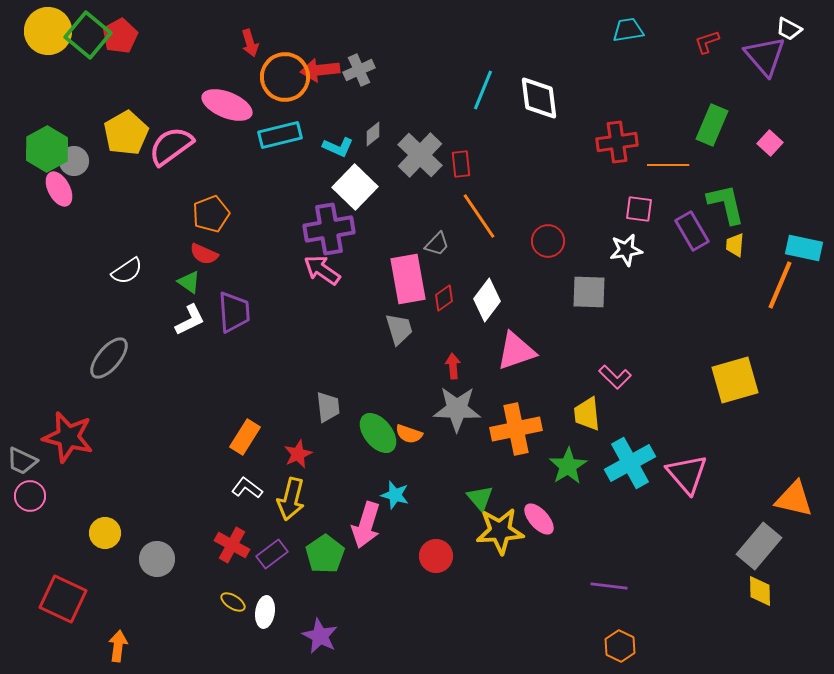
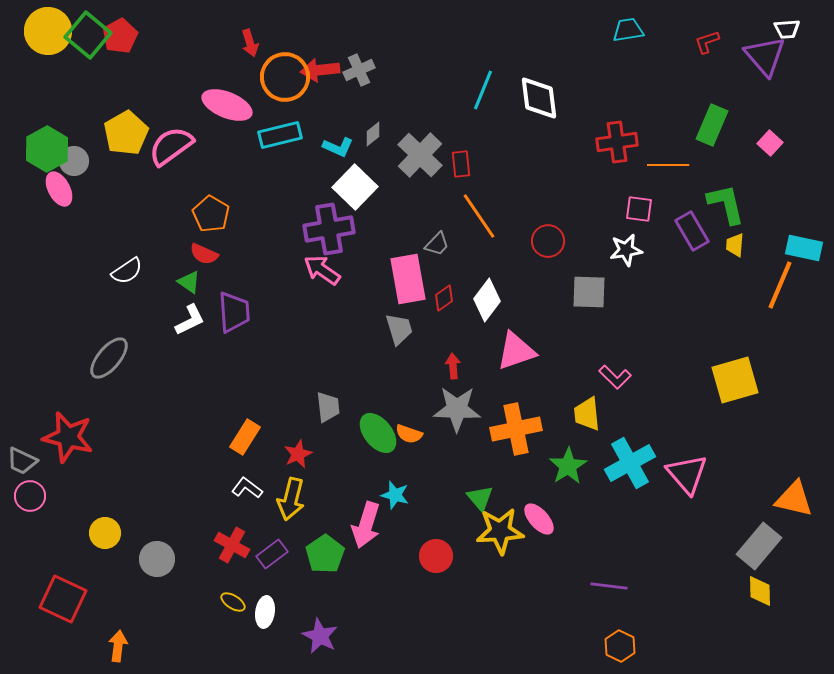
white trapezoid at (789, 29): moved 2 px left; rotated 32 degrees counterclockwise
orange pentagon at (211, 214): rotated 21 degrees counterclockwise
